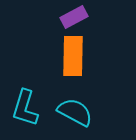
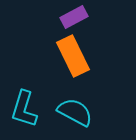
orange rectangle: rotated 27 degrees counterclockwise
cyan L-shape: moved 1 px left, 1 px down
